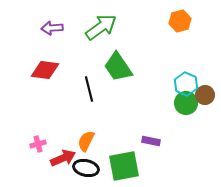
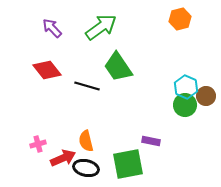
orange hexagon: moved 2 px up
purple arrow: rotated 50 degrees clockwise
red diamond: moved 2 px right; rotated 44 degrees clockwise
cyan hexagon: moved 3 px down
black line: moved 2 px left, 3 px up; rotated 60 degrees counterclockwise
brown circle: moved 1 px right, 1 px down
green circle: moved 1 px left, 2 px down
orange semicircle: rotated 40 degrees counterclockwise
green square: moved 4 px right, 2 px up
